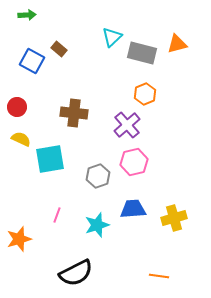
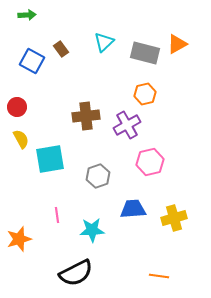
cyan triangle: moved 8 px left, 5 px down
orange triangle: rotated 15 degrees counterclockwise
brown rectangle: moved 2 px right; rotated 14 degrees clockwise
gray rectangle: moved 3 px right
orange hexagon: rotated 10 degrees clockwise
brown cross: moved 12 px right, 3 px down; rotated 12 degrees counterclockwise
purple cross: rotated 12 degrees clockwise
yellow semicircle: rotated 36 degrees clockwise
pink hexagon: moved 16 px right
pink line: rotated 28 degrees counterclockwise
cyan star: moved 5 px left, 5 px down; rotated 15 degrees clockwise
